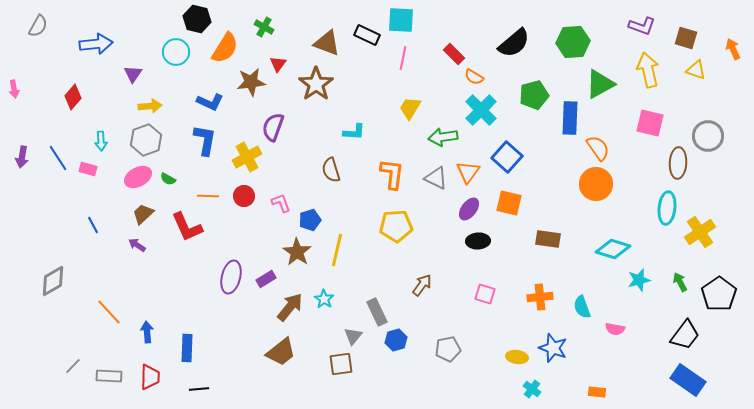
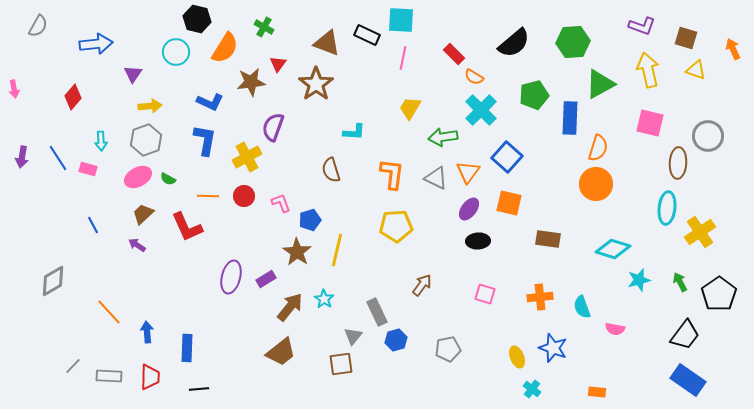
orange semicircle at (598, 148): rotated 52 degrees clockwise
yellow ellipse at (517, 357): rotated 60 degrees clockwise
